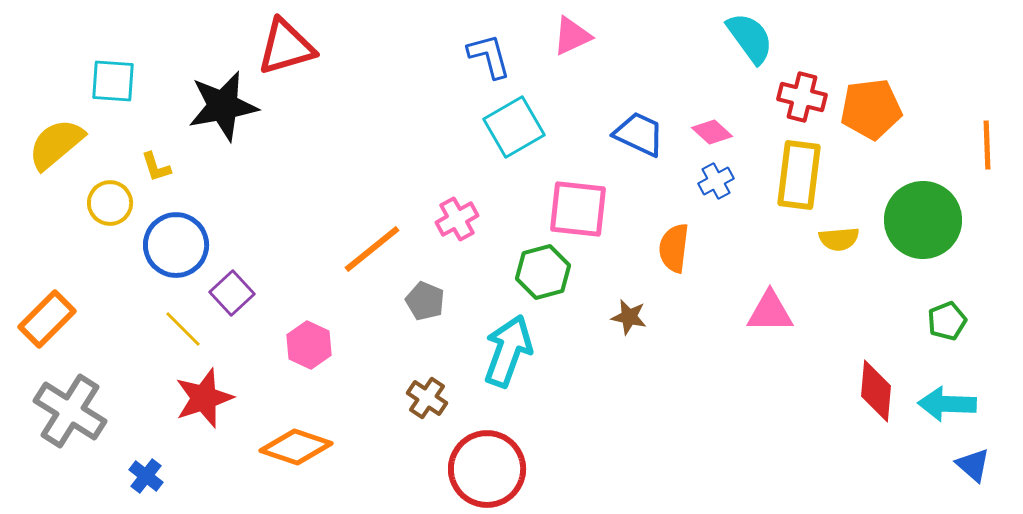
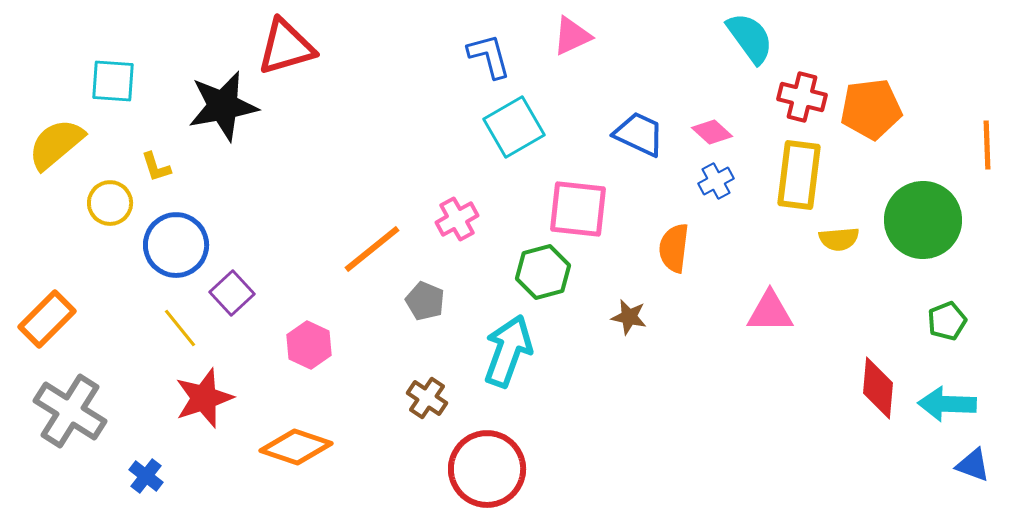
yellow line at (183, 329): moved 3 px left, 1 px up; rotated 6 degrees clockwise
red diamond at (876, 391): moved 2 px right, 3 px up
blue triangle at (973, 465): rotated 21 degrees counterclockwise
